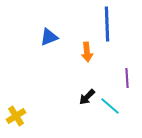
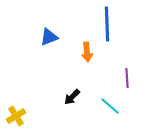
black arrow: moved 15 px left
